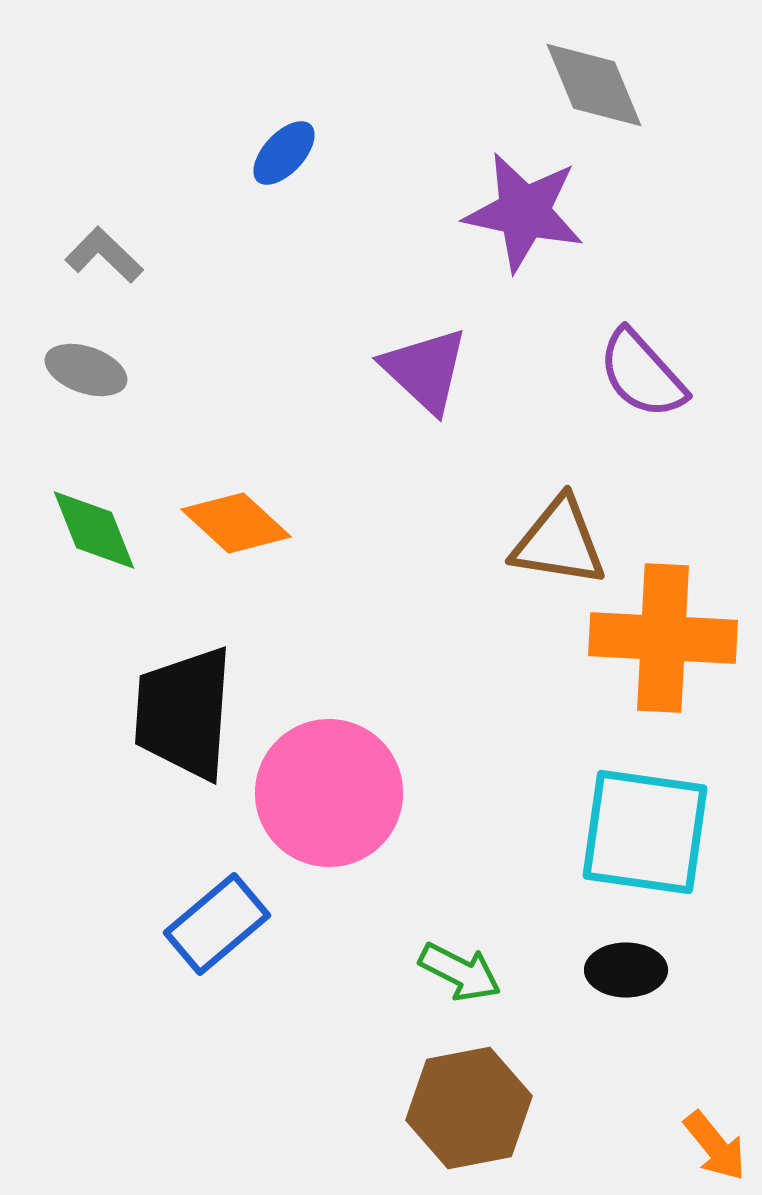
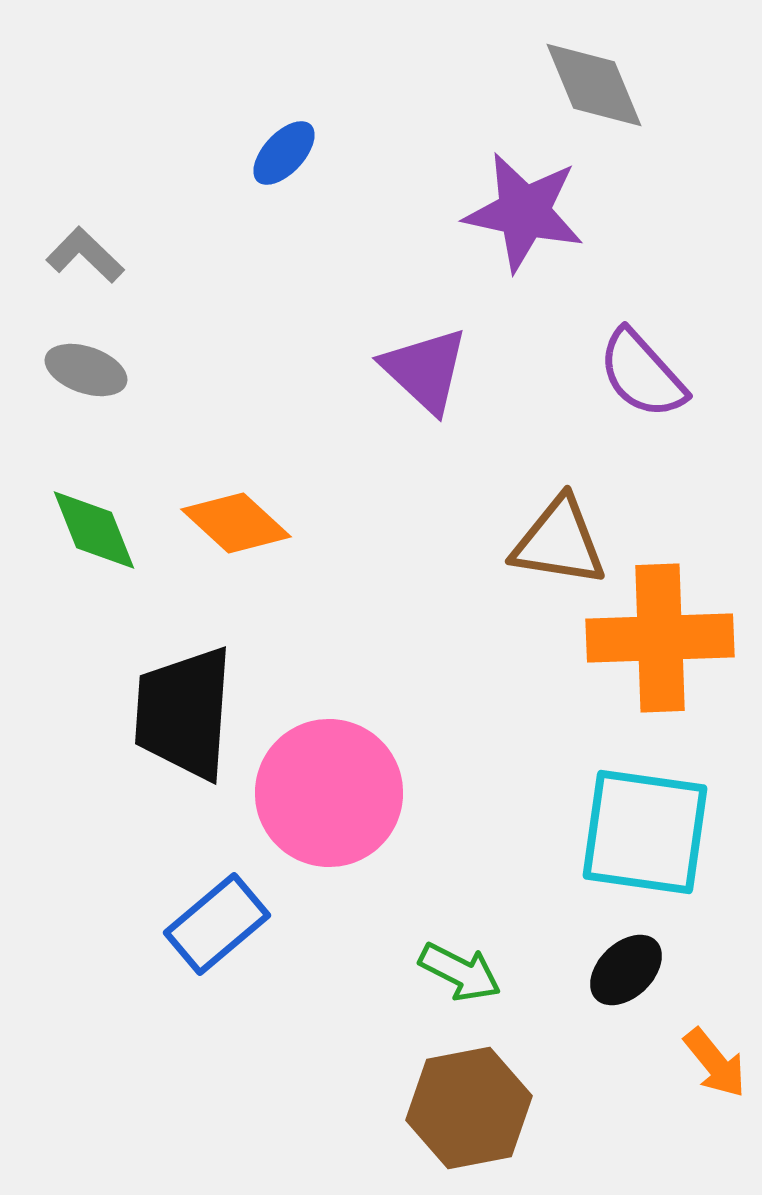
gray L-shape: moved 19 px left
orange cross: moved 3 px left; rotated 5 degrees counterclockwise
black ellipse: rotated 44 degrees counterclockwise
orange arrow: moved 83 px up
